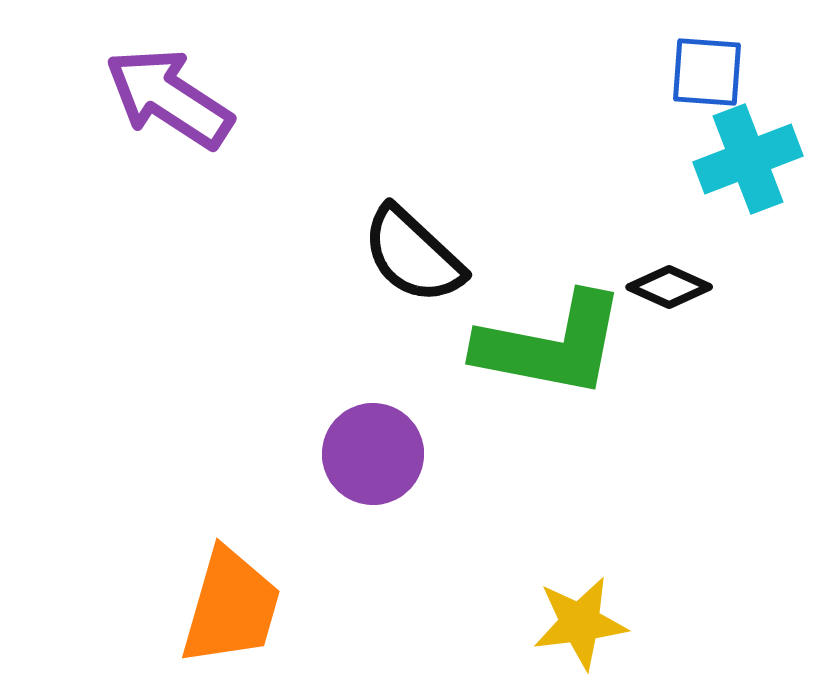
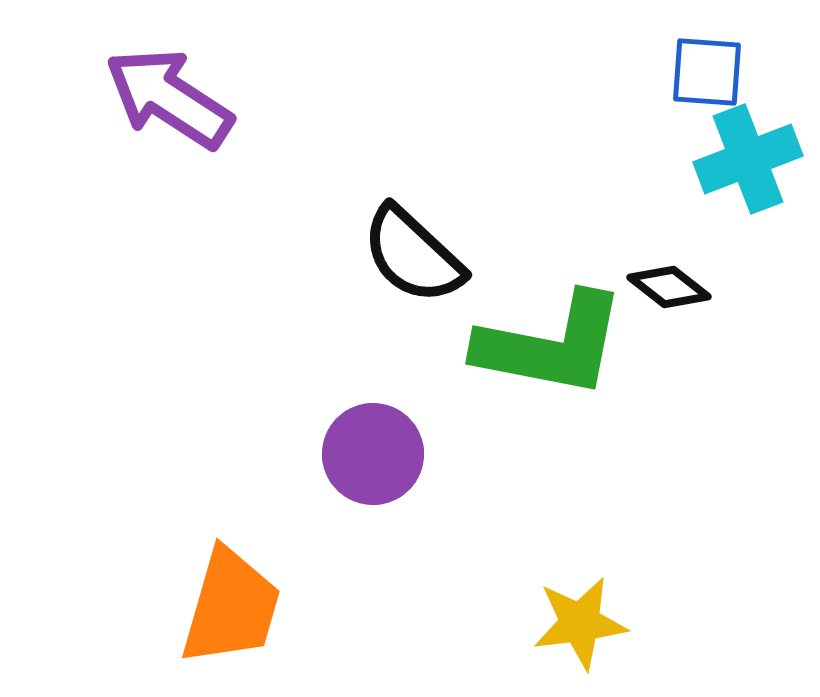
black diamond: rotated 14 degrees clockwise
